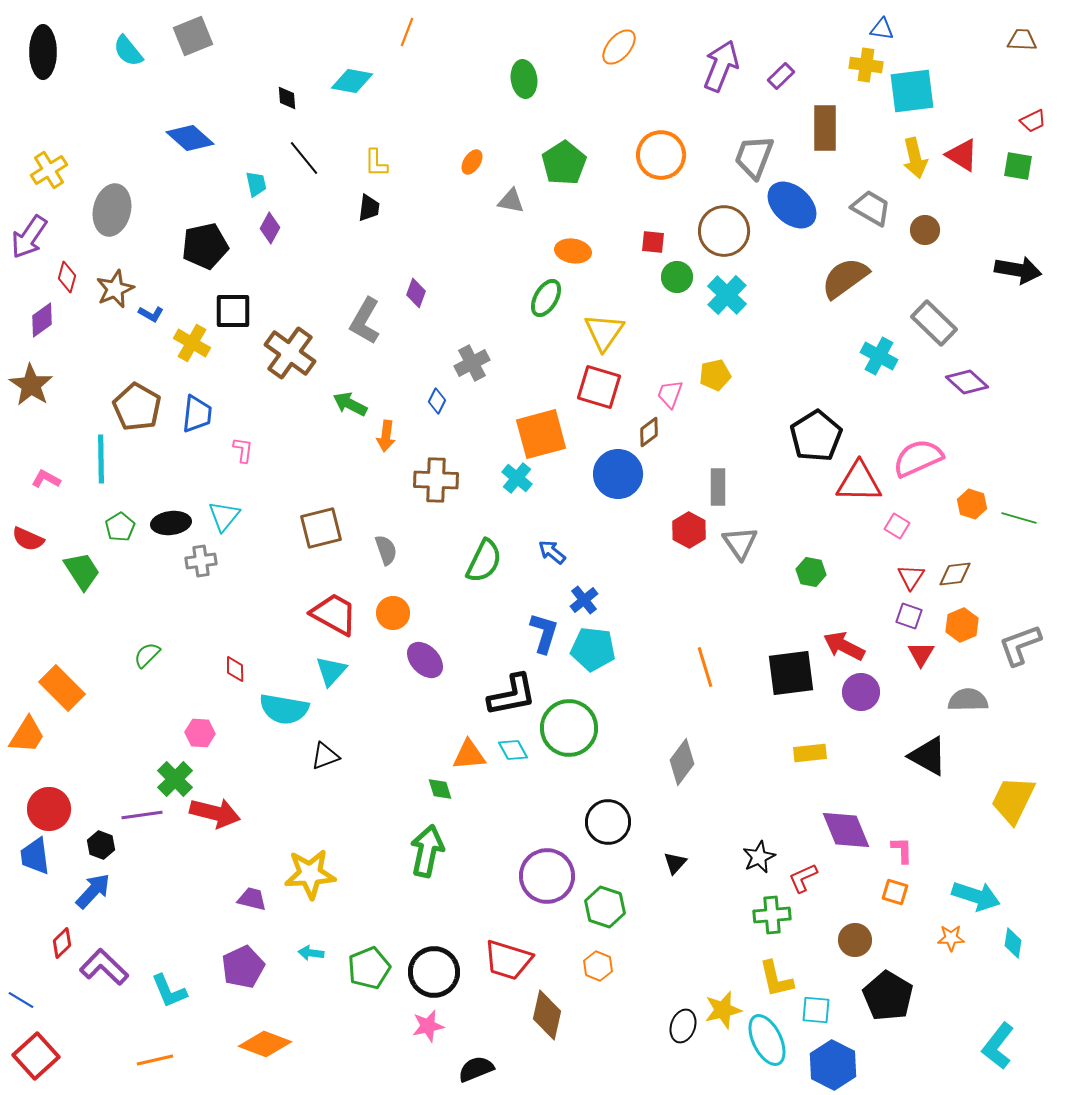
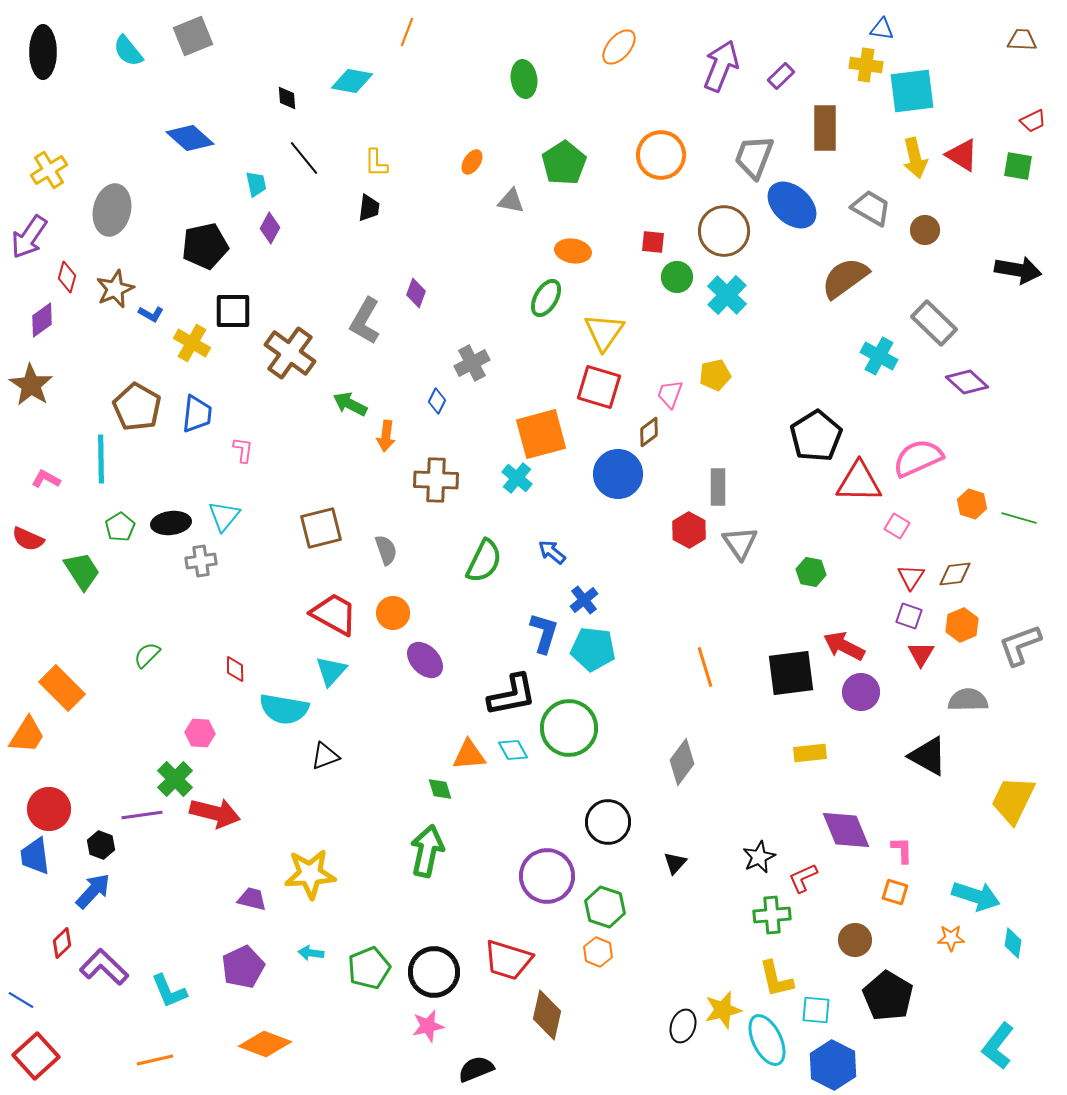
orange hexagon at (598, 966): moved 14 px up
